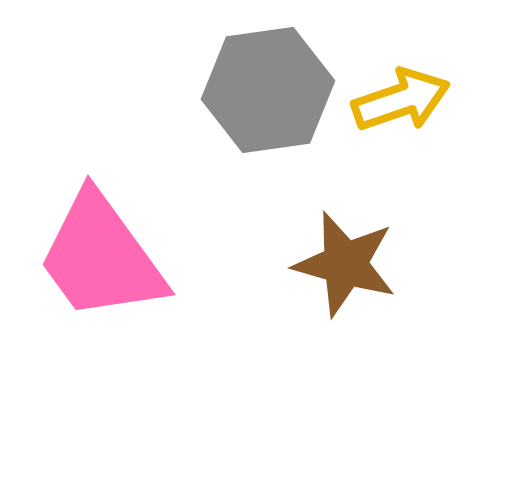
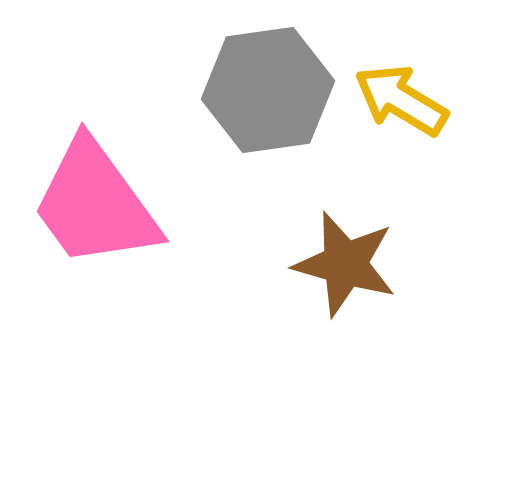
yellow arrow: rotated 130 degrees counterclockwise
pink trapezoid: moved 6 px left, 53 px up
